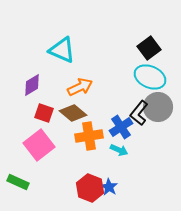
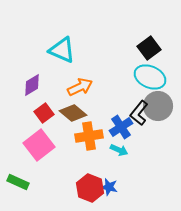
gray circle: moved 1 px up
red square: rotated 36 degrees clockwise
blue star: rotated 18 degrees counterclockwise
